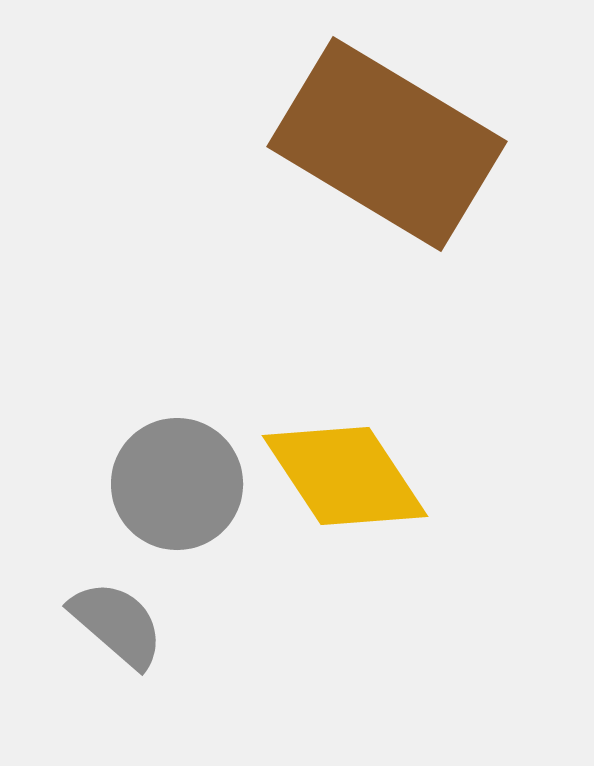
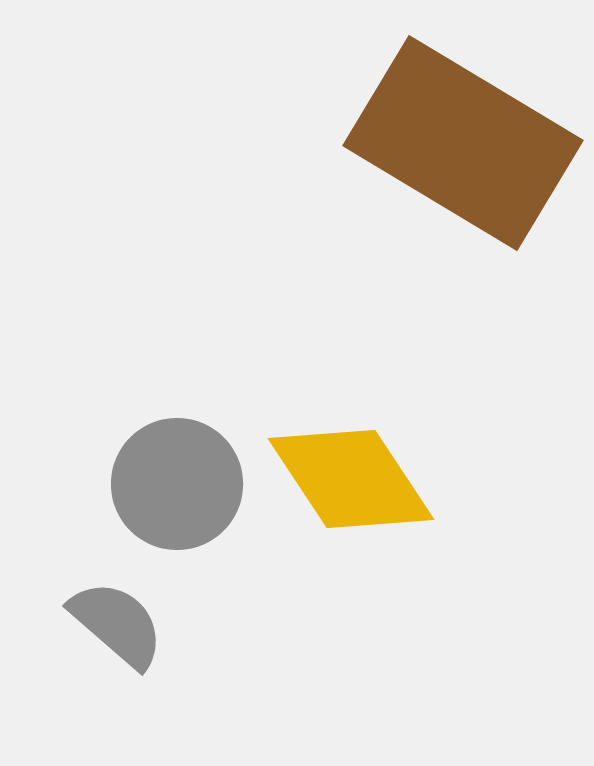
brown rectangle: moved 76 px right, 1 px up
yellow diamond: moved 6 px right, 3 px down
